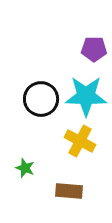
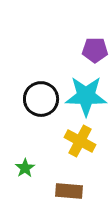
purple pentagon: moved 1 px right, 1 px down
green star: rotated 18 degrees clockwise
